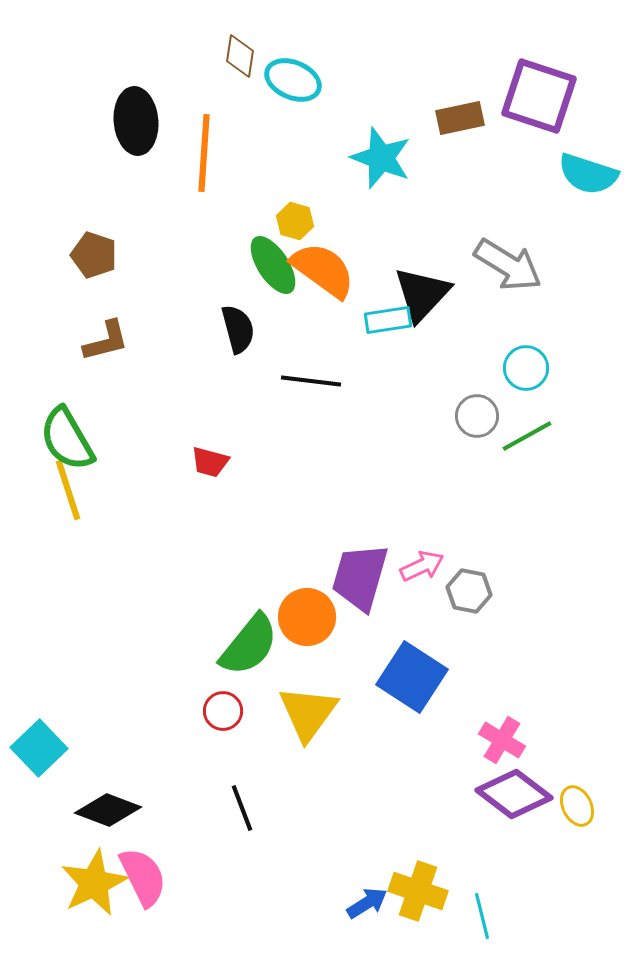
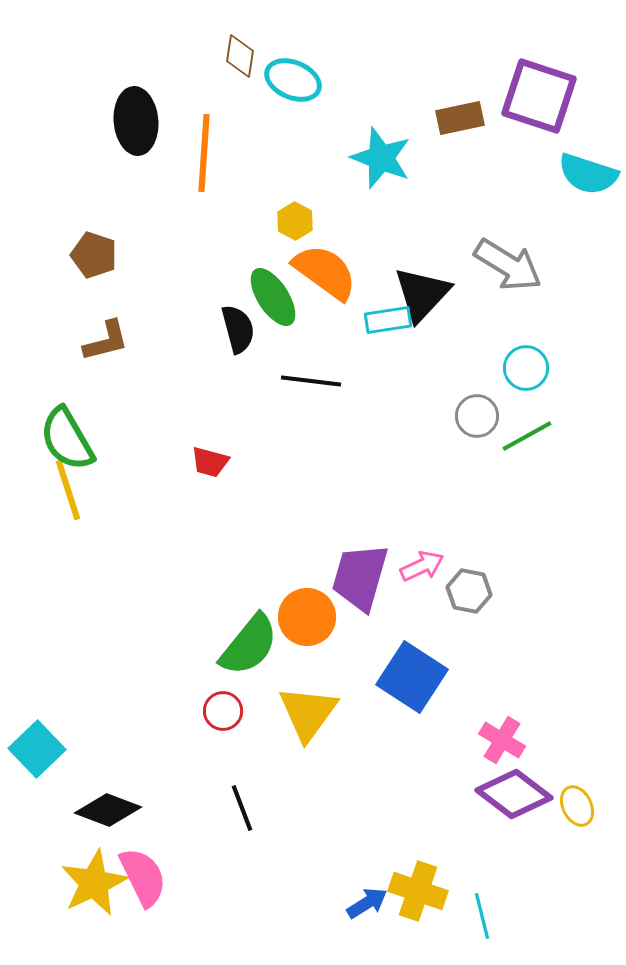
yellow hexagon at (295, 221): rotated 12 degrees clockwise
green ellipse at (273, 265): moved 32 px down
orange semicircle at (323, 270): moved 2 px right, 2 px down
cyan square at (39, 748): moved 2 px left, 1 px down
